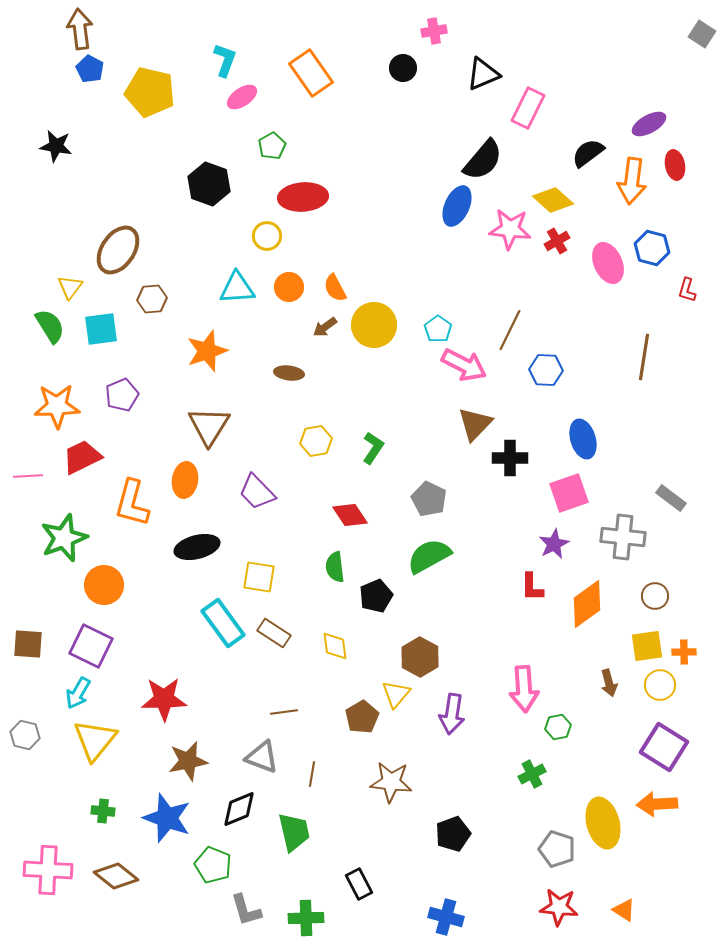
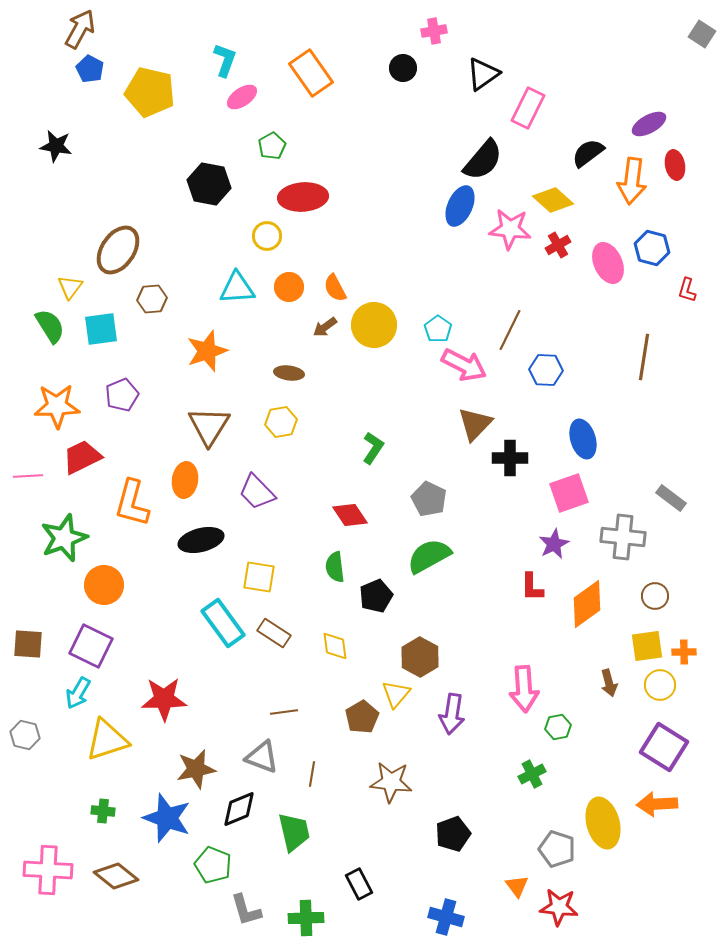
brown arrow at (80, 29): rotated 36 degrees clockwise
black triangle at (483, 74): rotated 12 degrees counterclockwise
black hexagon at (209, 184): rotated 9 degrees counterclockwise
blue ellipse at (457, 206): moved 3 px right
red cross at (557, 241): moved 1 px right, 4 px down
yellow hexagon at (316, 441): moved 35 px left, 19 px up
black ellipse at (197, 547): moved 4 px right, 7 px up
yellow triangle at (95, 740): moved 12 px right; rotated 33 degrees clockwise
brown star at (188, 761): moved 8 px right, 8 px down
orange triangle at (624, 910): moved 107 px left, 24 px up; rotated 20 degrees clockwise
